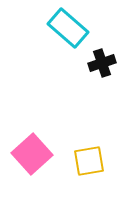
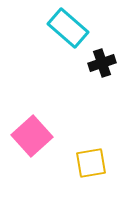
pink square: moved 18 px up
yellow square: moved 2 px right, 2 px down
